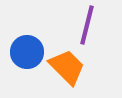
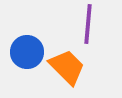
purple line: moved 1 px right, 1 px up; rotated 9 degrees counterclockwise
